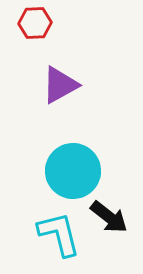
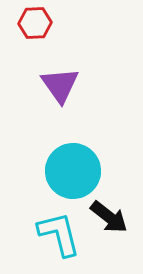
purple triangle: rotated 36 degrees counterclockwise
